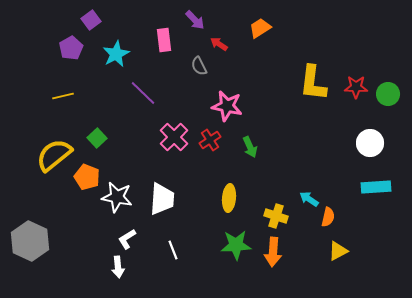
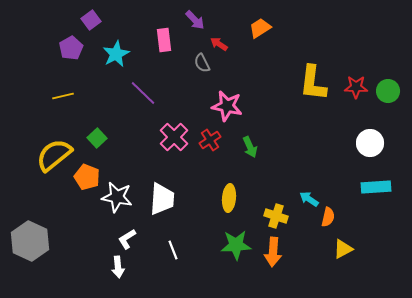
gray semicircle: moved 3 px right, 3 px up
green circle: moved 3 px up
yellow triangle: moved 5 px right, 2 px up
